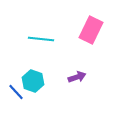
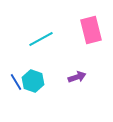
pink rectangle: rotated 40 degrees counterclockwise
cyan line: rotated 35 degrees counterclockwise
blue line: moved 10 px up; rotated 12 degrees clockwise
